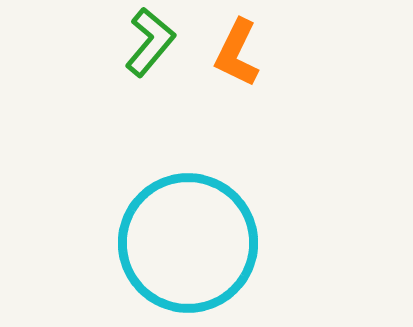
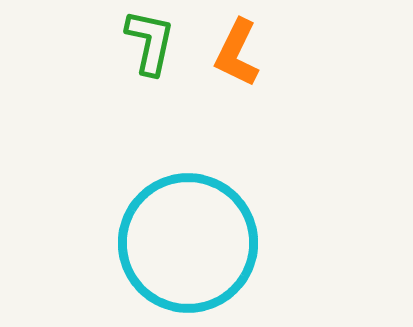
green L-shape: rotated 28 degrees counterclockwise
